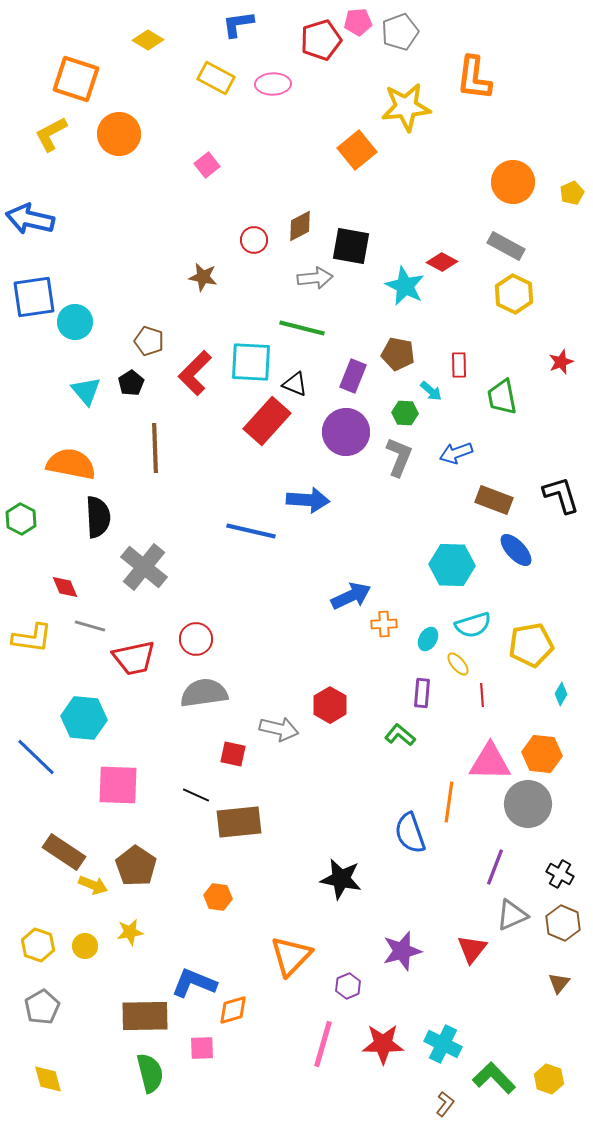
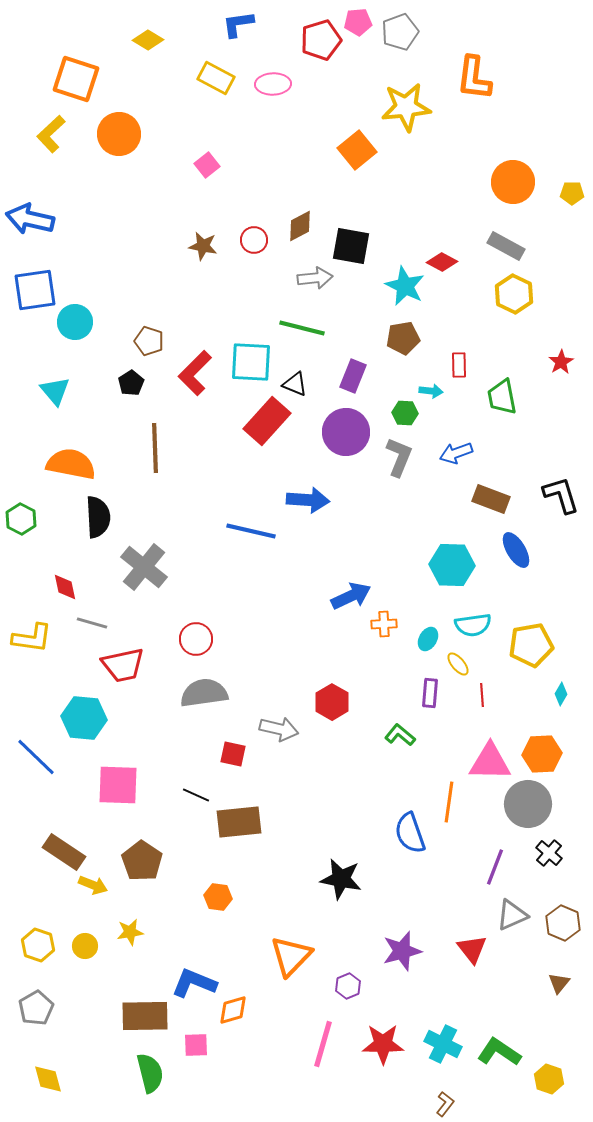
yellow L-shape at (51, 134): rotated 15 degrees counterclockwise
yellow pentagon at (572, 193): rotated 25 degrees clockwise
brown star at (203, 277): moved 31 px up
blue square at (34, 297): moved 1 px right, 7 px up
brown pentagon at (398, 354): moved 5 px right, 16 px up; rotated 20 degrees counterclockwise
red star at (561, 362): rotated 10 degrees counterclockwise
cyan triangle at (86, 391): moved 31 px left
cyan arrow at (431, 391): rotated 35 degrees counterclockwise
brown rectangle at (494, 500): moved 3 px left, 1 px up
blue ellipse at (516, 550): rotated 12 degrees clockwise
red diamond at (65, 587): rotated 12 degrees clockwise
cyan semicircle at (473, 625): rotated 9 degrees clockwise
gray line at (90, 626): moved 2 px right, 3 px up
red trapezoid at (134, 658): moved 11 px left, 7 px down
purple rectangle at (422, 693): moved 8 px right
red hexagon at (330, 705): moved 2 px right, 3 px up
orange hexagon at (542, 754): rotated 9 degrees counterclockwise
brown pentagon at (136, 866): moved 6 px right, 5 px up
black cross at (560, 874): moved 11 px left, 21 px up; rotated 12 degrees clockwise
red triangle at (472, 949): rotated 16 degrees counterclockwise
gray pentagon at (42, 1007): moved 6 px left, 1 px down
pink square at (202, 1048): moved 6 px left, 3 px up
green L-shape at (494, 1078): moved 5 px right, 26 px up; rotated 12 degrees counterclockwise
